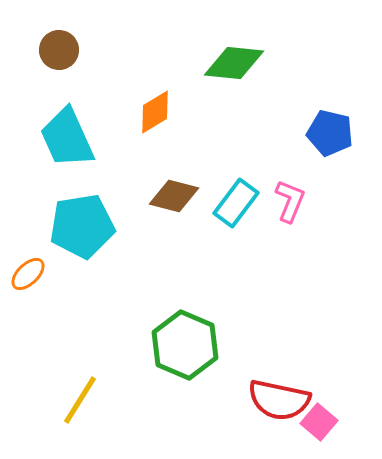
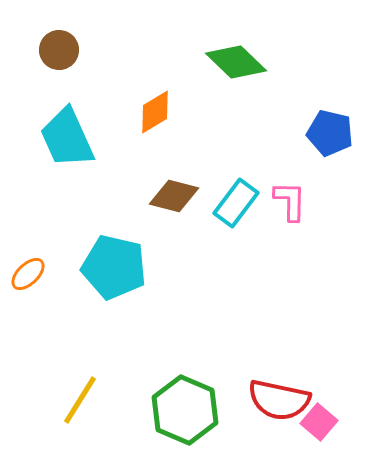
green diamond: moved 2 px right, 1 px up; rotated 38 degrees clockwise
pink L-shape: rotated 21 degrees counterclockwise
cyan pentagon: moved 32 px right, 41 px down; rotated 22 degrees clockwise
green hexagon: moved 65 px down
